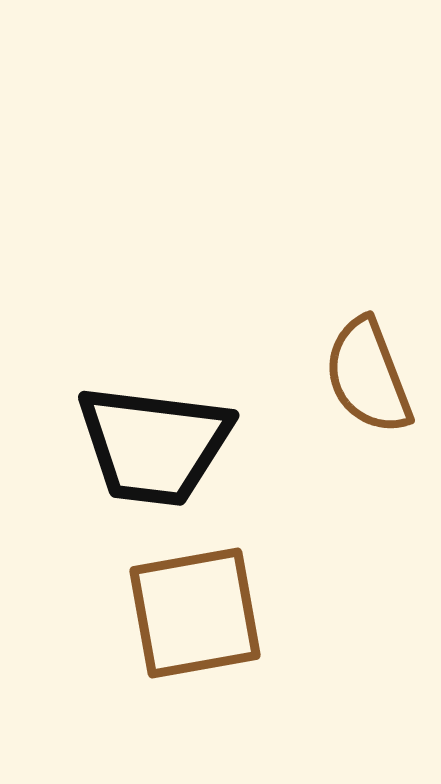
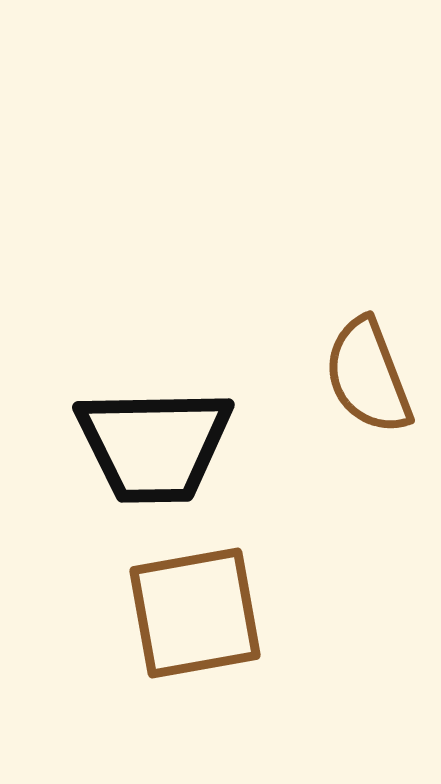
black trapezoid: rotated 8 degrees counterclockwise
